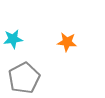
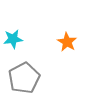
orange star: rotated 24 degrees clockwise
